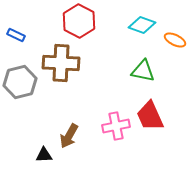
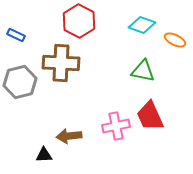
brown arrow: rotated 55 degrees clockwise
